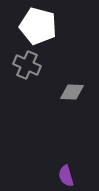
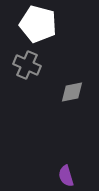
white pentagon: moved 2 px up
gray diamond: rotated 15 degrees counterclockwise
